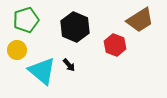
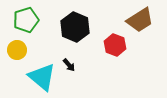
cyan triangle: moved 6 px down
